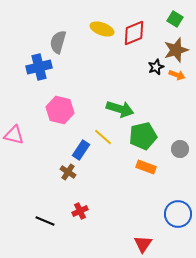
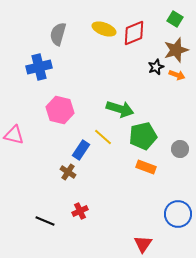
yellow ellipse: moved 2 px right
gray semicircle: moved 8 px up
